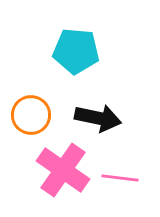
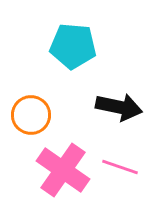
cyan pentagon: moved 3 px left, 5 px up
black arrow: moved 21 px right, 11 px up
pink line: moved 11 px up; rotated 12 degrees clockwise
